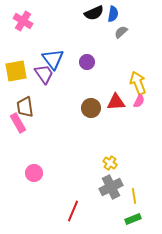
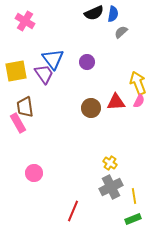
pink cross: moved 2 px right
